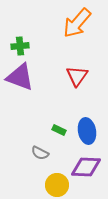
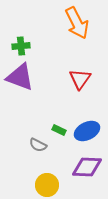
orange arrow: rotated 68 degrees counterclockwise
green cross: moved 1 px right
red triangle: moved 3 px right, 3 px down
blue ellipse: rotated 75 degrees clockwise
gray semicircle: moved 2 px left, 8 px up
purple diamond: moved 1 px right
yellow circle: moved 10 px left
